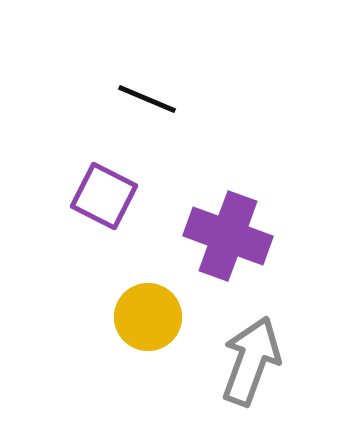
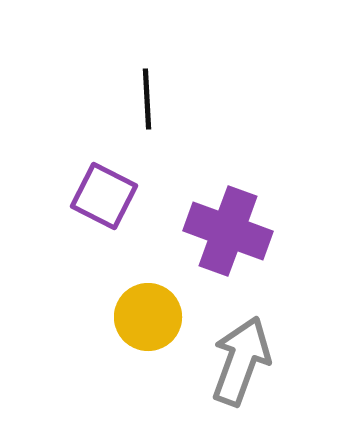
black line: rotated 64 degrees clockwise
purple cross: moved 5 px up
gray arrow: moved 10 px left
